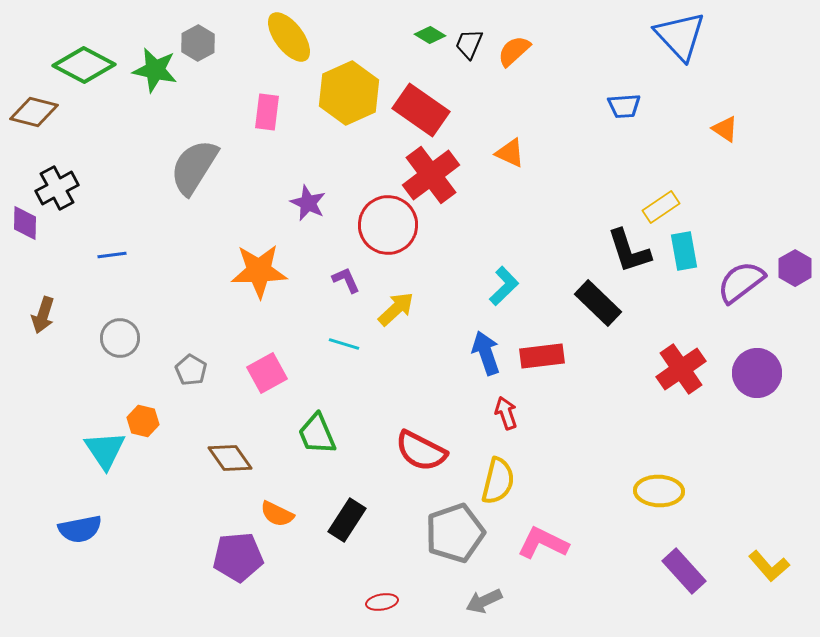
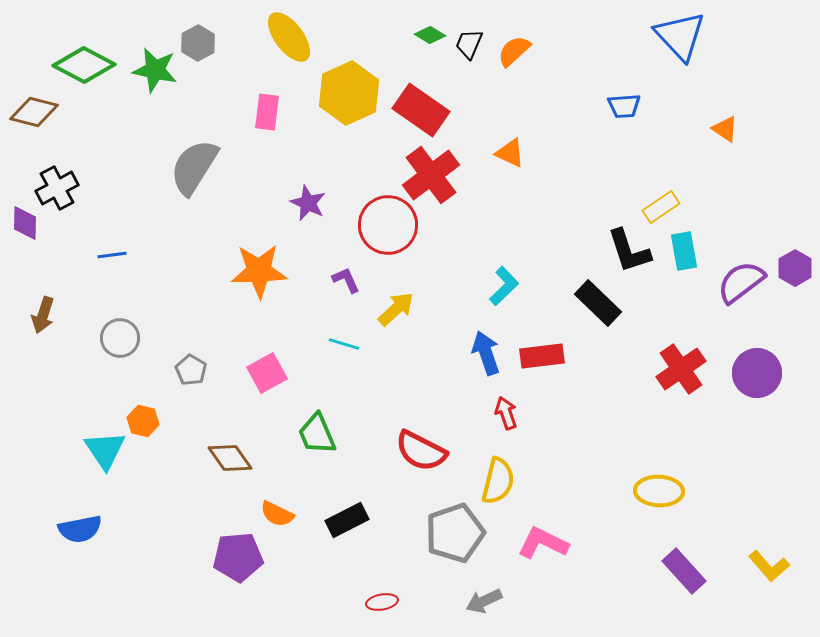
black rectangle at (347, 520): rotated 30 degrees clockwise
